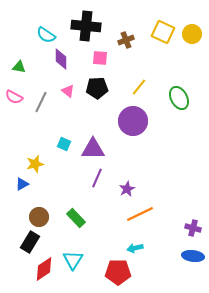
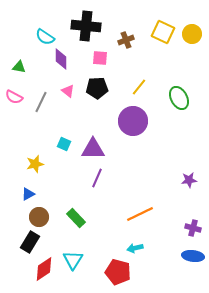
cyan semicircle: moved 1 px left, 2 px down
blue triangle: moved 6 px right, 10 px down
purple star: moved 62 px right, 9 px up; rotated 21 degrees clockwise
red pentagon: rotated 15 degrees clockwise
